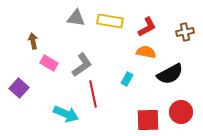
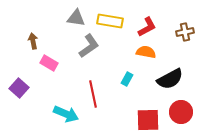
gray L-shape: moved 7 px right, 19 px up
black semicircle: moved 5 px down
